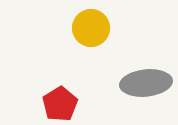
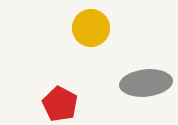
red pentagon: rotated 12 degrees counterclockwise
